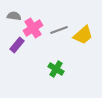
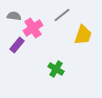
gray line: moved 3 px right, 15 px up; rotated 18 degrees counterclockwise
yellow trapezoid: rotated 30 degrees counterclockwise
